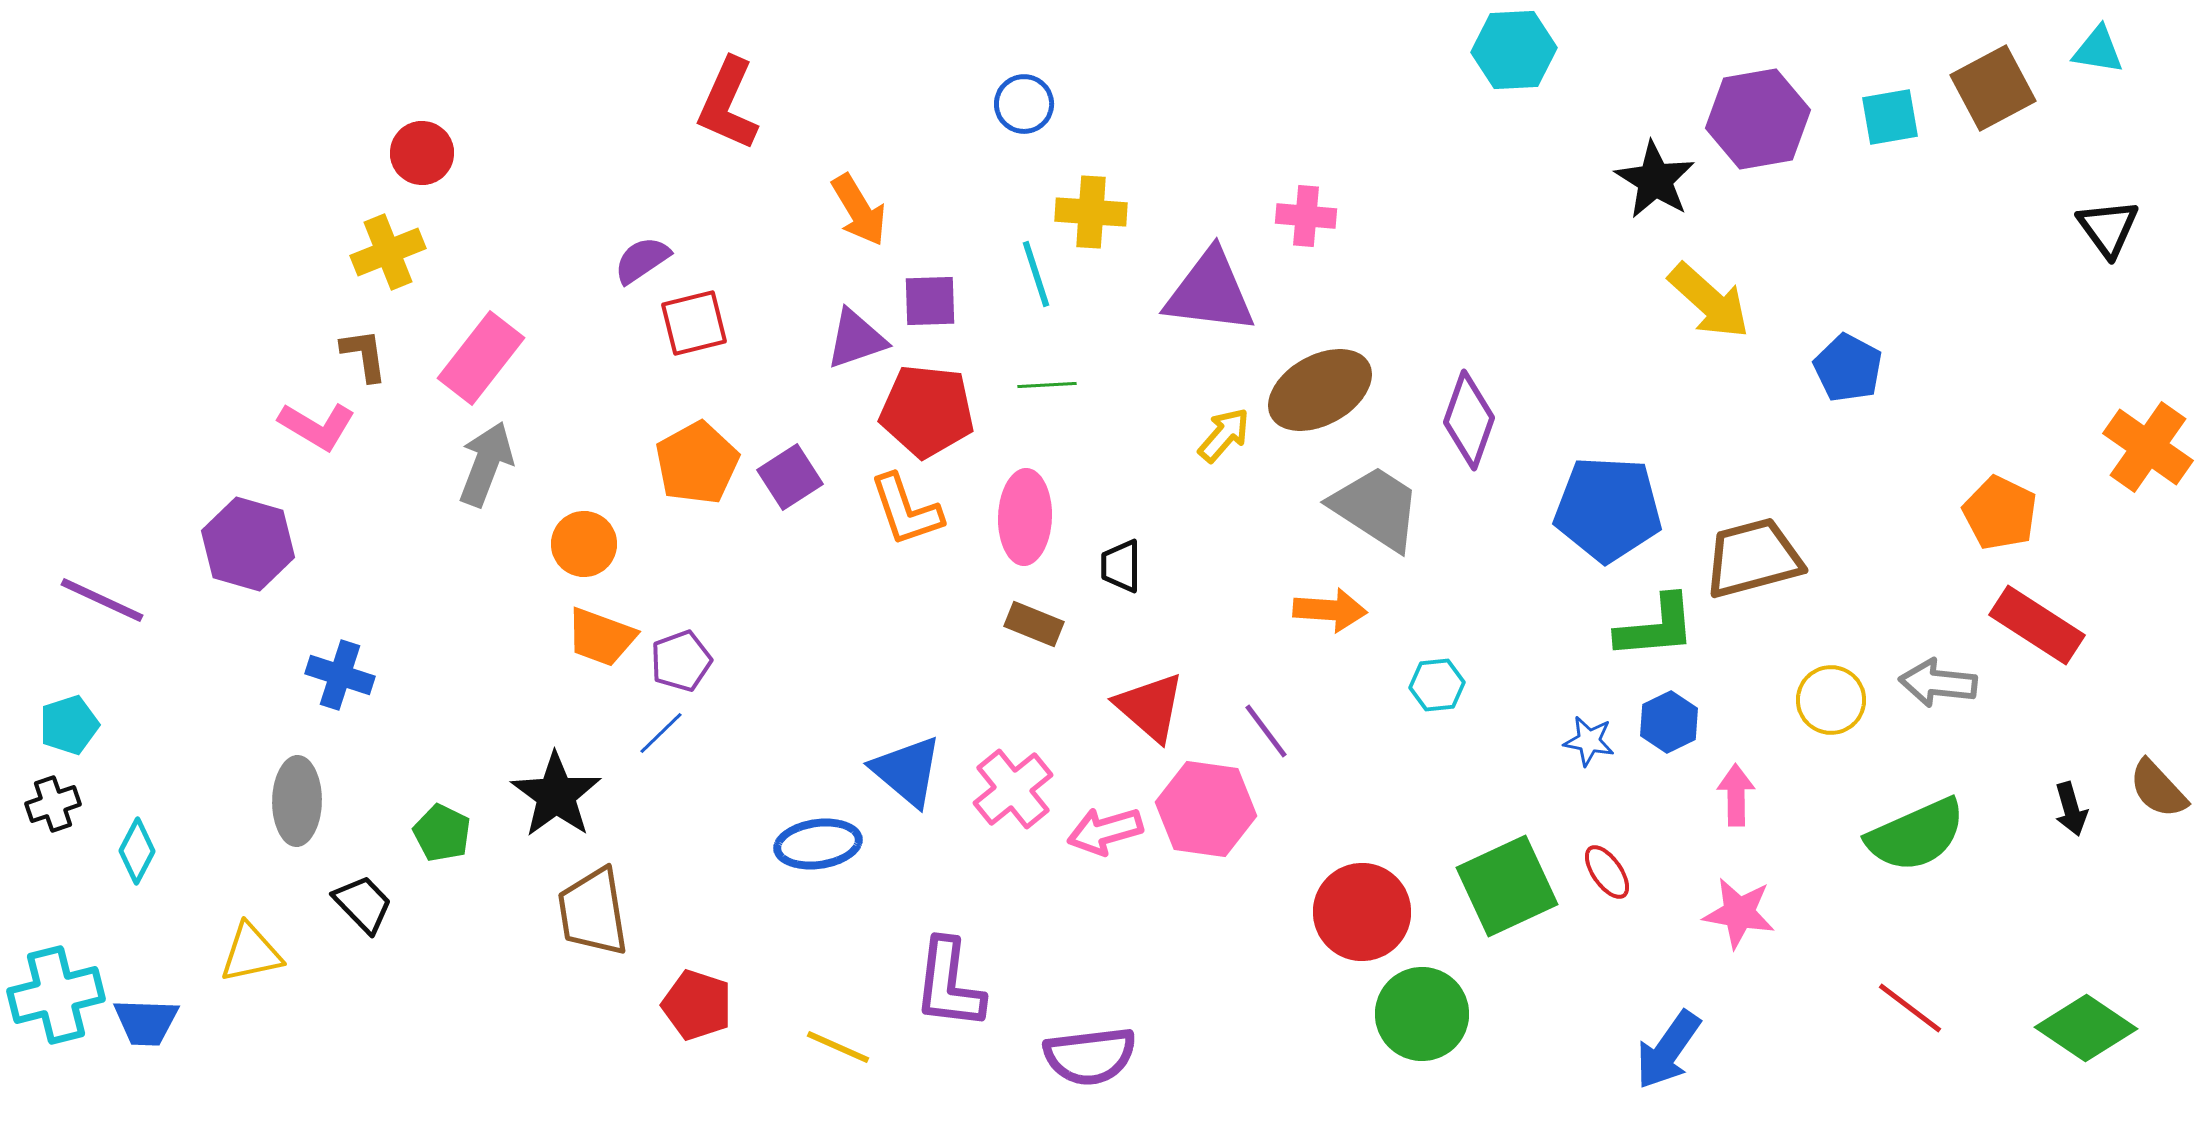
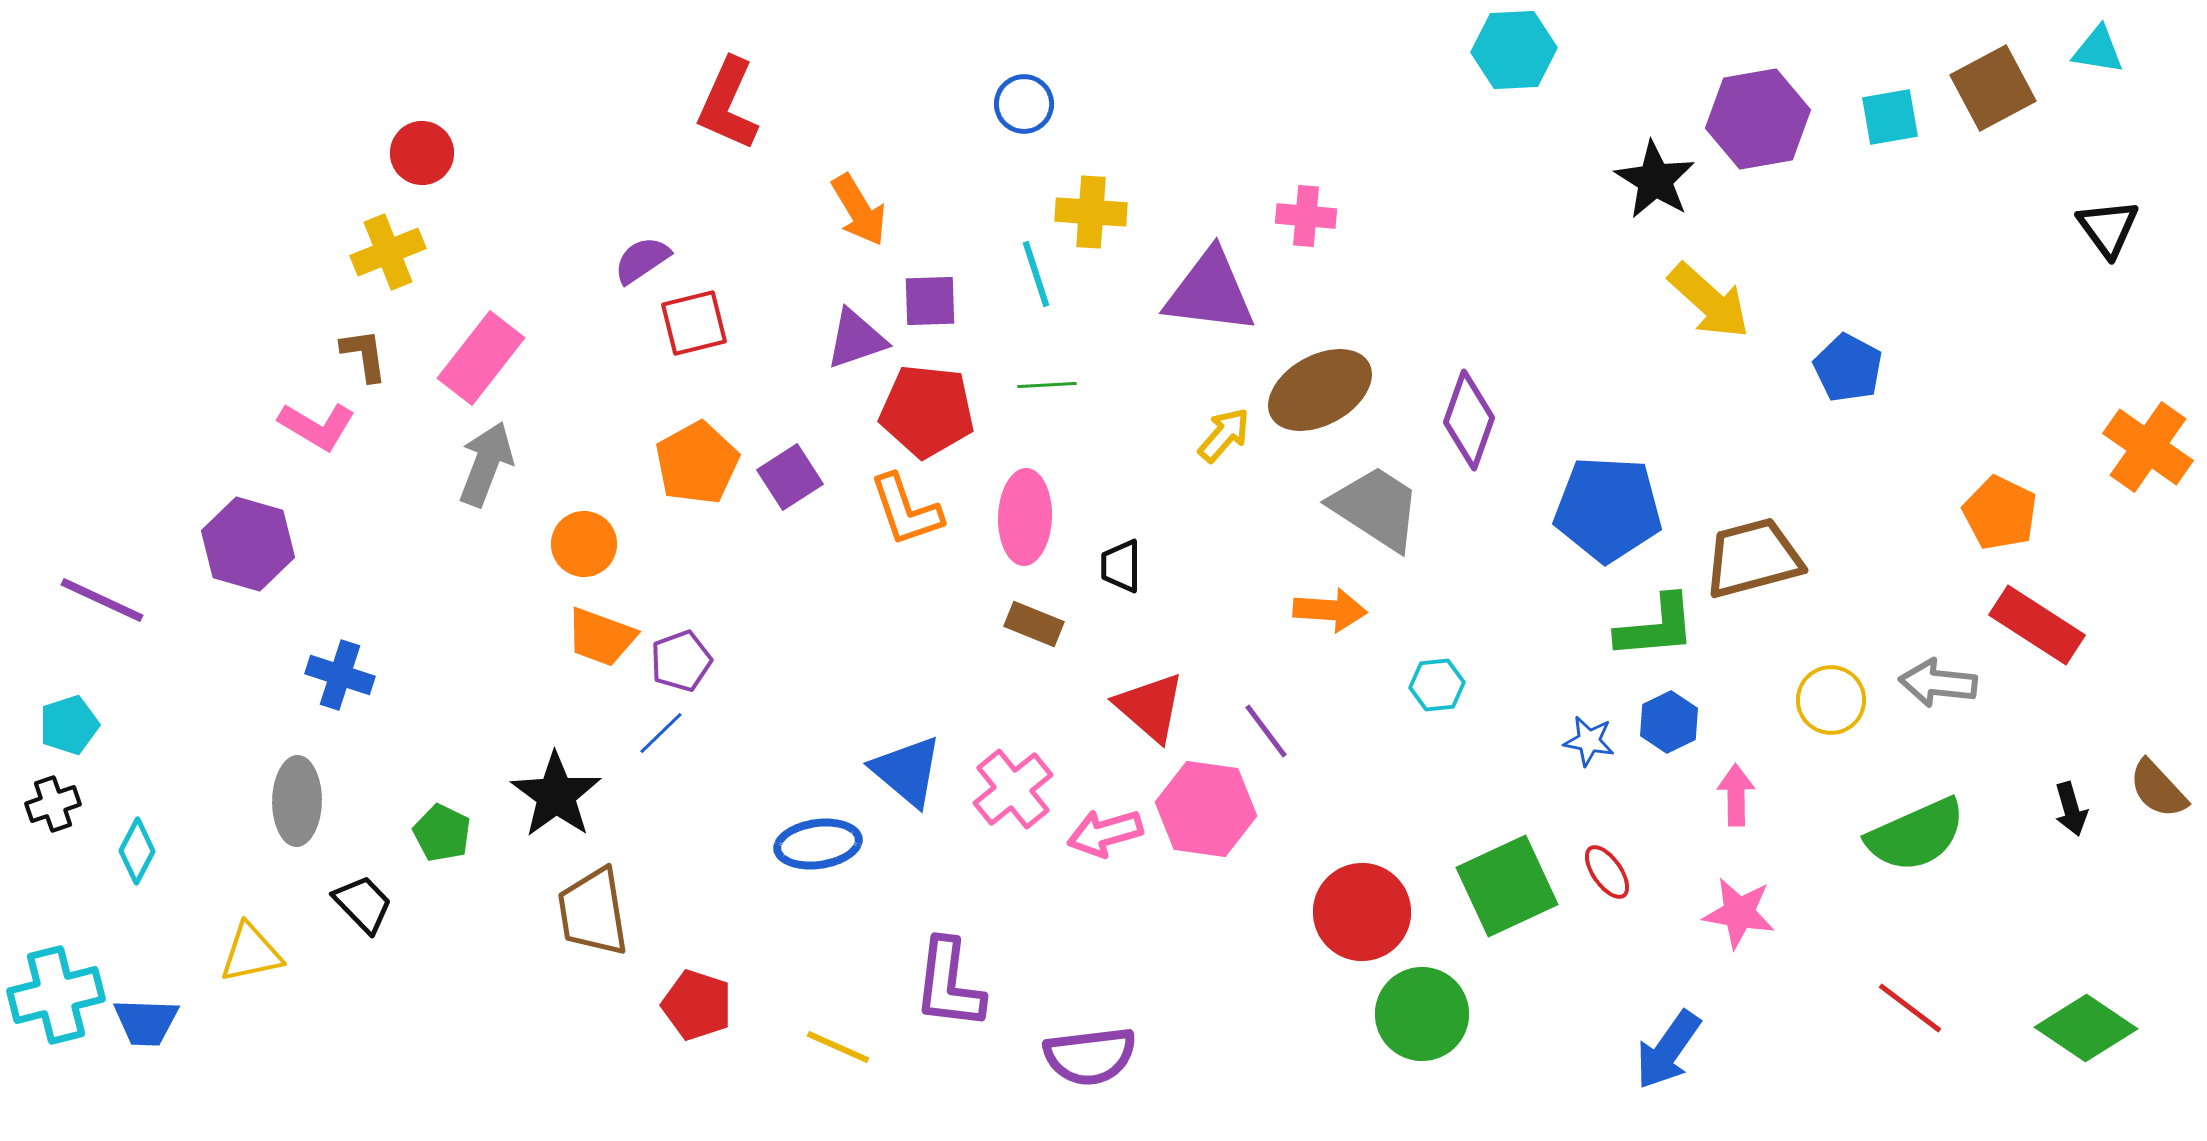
pink arrow at (1105, 831): moved 2 px down
